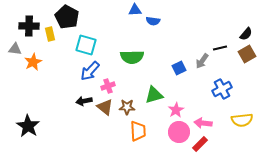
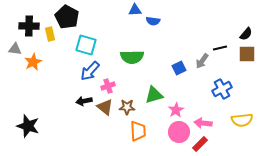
brown square: rotated 30 degrees clockwise
black star: rotated 15 degrees counterclockwise
